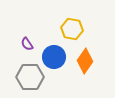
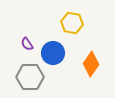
yellow hexagon: moved 6 px up
blue circle: moved 1 px left, 4 px up
orange diamond: moved 6 px right, 3 px down
